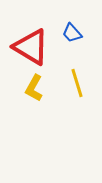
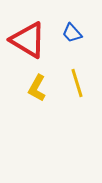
red triangle: moved 3 px left, 7 px up
yellow L-shape: moved 3 px right
